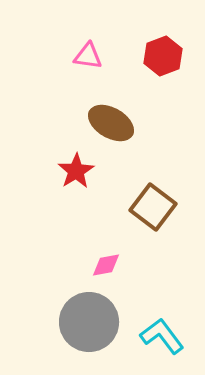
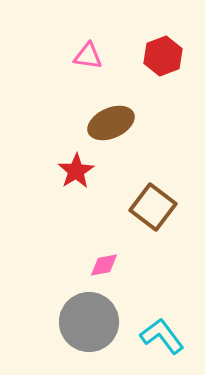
brown ellipse: rotated 54 degrees counterclockwise
pink diamond: moved 2 px left
